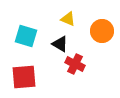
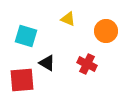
orange circle: moved 4 px right
black triangle: moved 13 px left, 19 px down
red cross: moved 12 px right
red square: moved 2 px left, 3 px down
